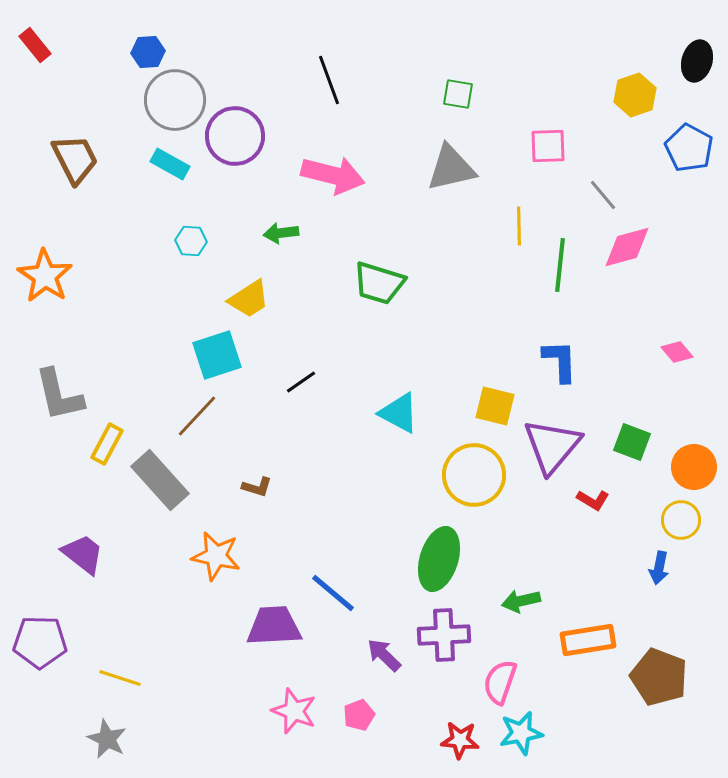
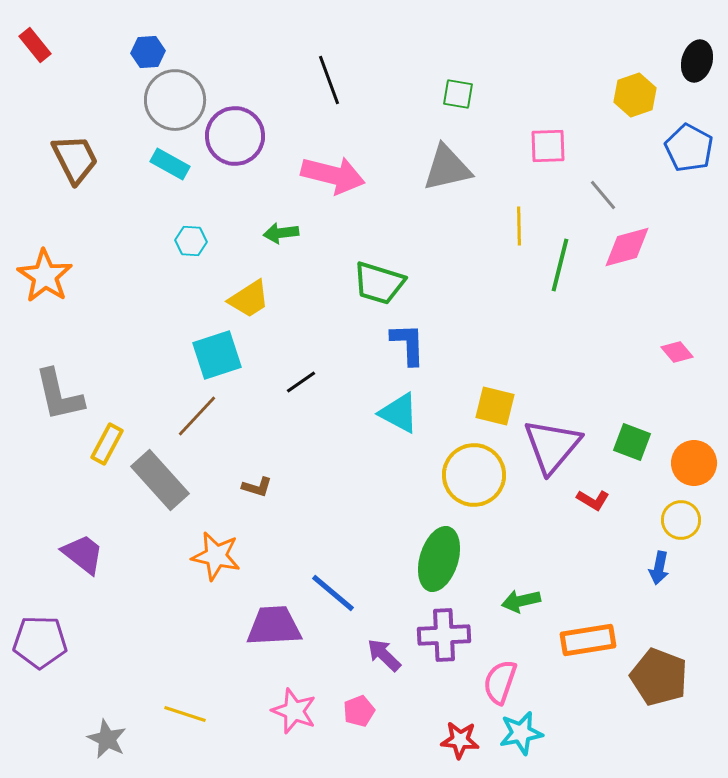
gray triangle at (451, 168): moved 4 px left
green line at (560, 265): rotated 8 degrees clockwise
blue L-shape at (560, 361): moved 152 px left, 17 px up
orange circle at (694, 467): moved 4 px up
yellow line at (120, 678): moved 65 px right, 36 px down
pink pentagon at (359, 715): moved 4 px up
